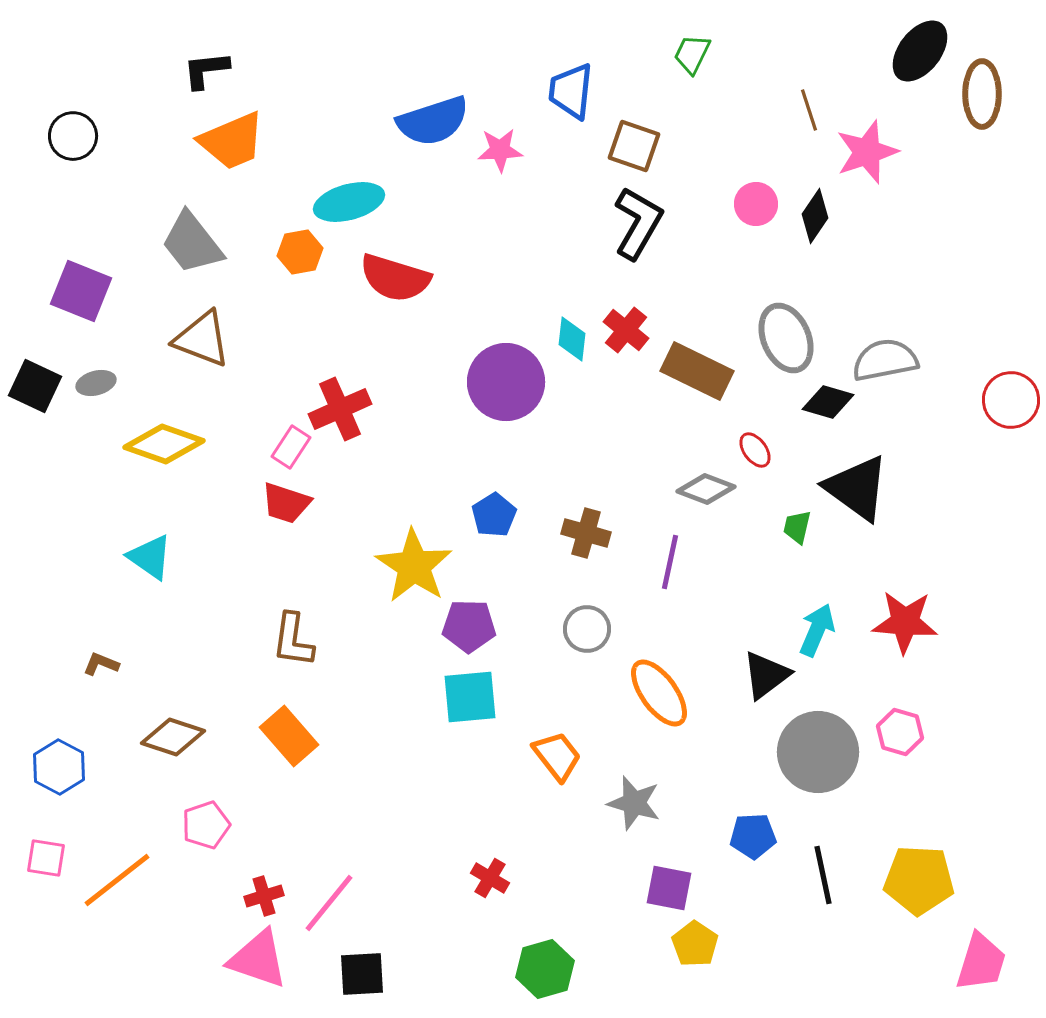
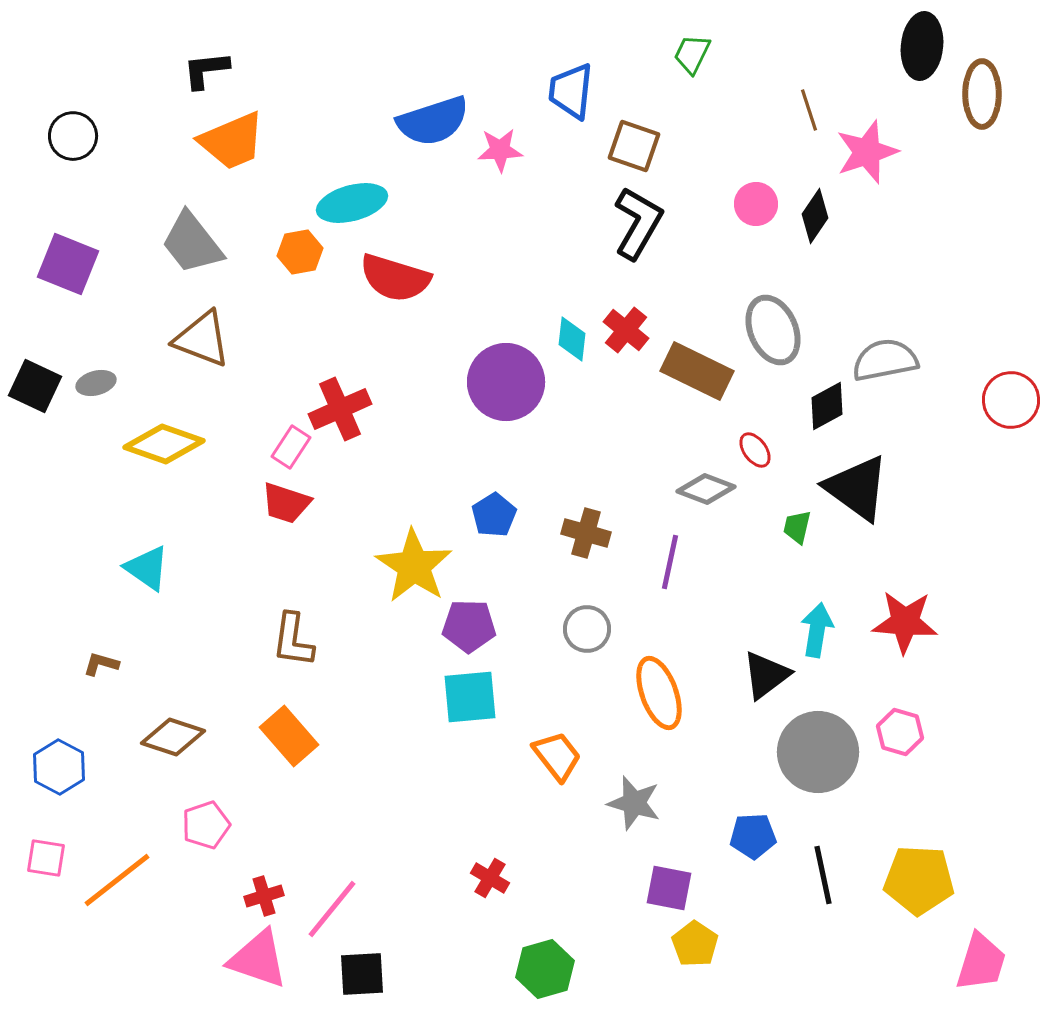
black ellipse at (920, 51): moved 2 px right, 5 px up; rotated 32 degrees counterclockwise
cyan ellipse at (349, 202): moved 3 px right, 1 px down
purple square at (81, 291): moved 13 px left, 27 px up
gray ellipse at (786, 338): moved 13 px left, 8 px up
black diamond at (828, 402): moved 1 px left, 4 px down; rotated 45 degrees counterclockwise
cyan triangle at (150, 557): moved 3 px left, 11 px down
cyan arrow at (817, 630): rotated 14 degrees counterclockwise
brown L-shape at (101, 664): rotated 6 degrees counterclockwise
orange ellipse at (659, 693): rotated 16 degrees clockwise
pink line at (329, 903): moved 3 px right, 6 px down
